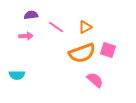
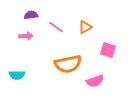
orange semicircle: moved 14 px left, 11 px down; rotated 8 degrees clockwise
pink semicircle: moved 1 px down; rotated 120 degrees clockwise
